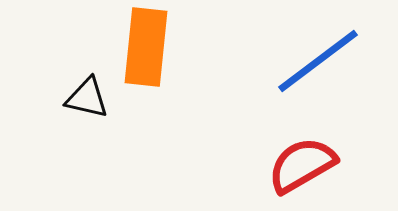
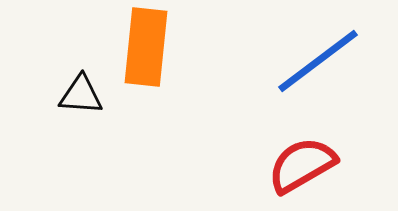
black triangle: moved 6 px left, 3 px up; rotated 9 degrees counterclockwise
